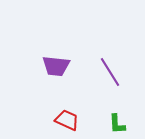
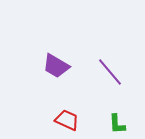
purple trapezoid: rotated 24 degrees clockwise
purple line: rotated 8 degrees counterclockwise
